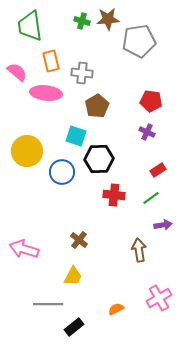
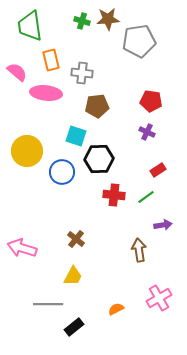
orange rectangle: moved 1 px up
brown pentagon: rotated 25 degrees clockwise
green line: moved 5 px left, 1 px up
brown cross: moved 3 px left, 1 px up
pink arrow: moved 2 px left, 1 px up
